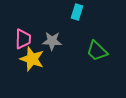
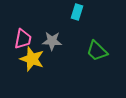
pink trapezoid: rotated 10 degrees clockwise
